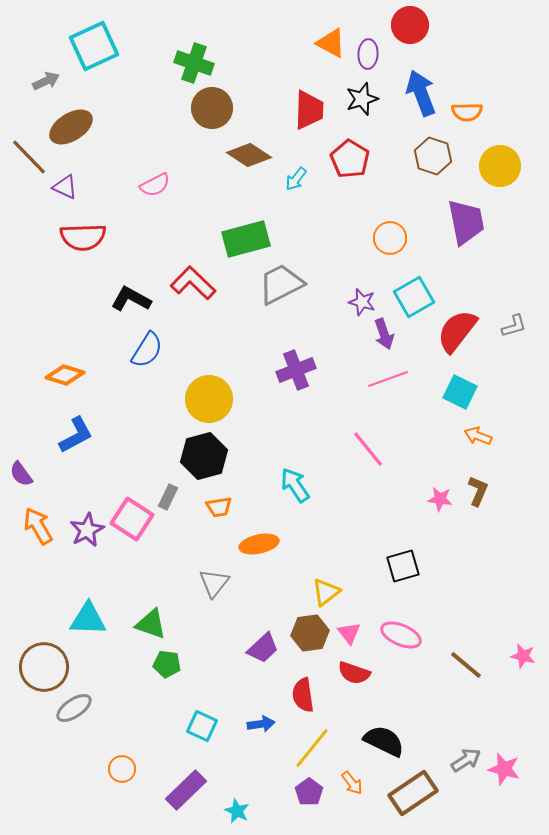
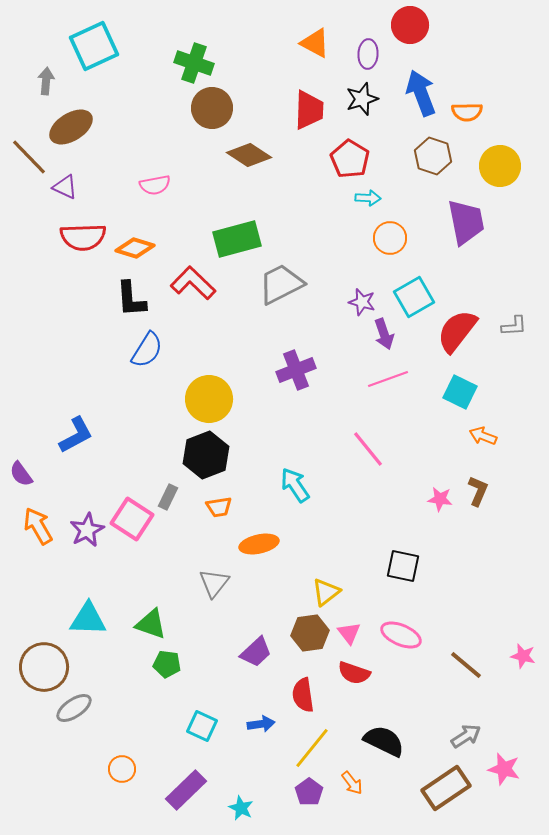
orange triangle at (331, 43): moved 16 px left
gray arrow at (46, 81): rotated 60 degrees counterclockwise
cyan arrow at (296, 179): moved 72 px right, 19 px down; rotated 125 degrees counterclockwise
pink semicircle at (155, 185): rotated 16 degrees clockwise
green rectangle at (246, 239): moved 9 px left
black L-shape at (131, 299): rotated 123 degrees counterclockwise
gray L-shape at (514, 326): rotated 12 degrees clockwise
orange diamond at (65, 375): moved 70 px right, 127 px up
orange arrow at (478, 436): moved 5 px right
black hexagon at (204, 456): moved 2 px right, 1 px up; rotated 6 degrees counterclockwise
black square at (403, 566): rotated 28 degrees clockwise
purple trapezoid at (263, 648): moved 7 px left, 4 px down
gray arrow at (466, 760): moved 24 px up
brown rectangle at (413, 793): moved 33 px right, 5 px up
cyan star at (237, 811): moved 4 px right, 3 px up
